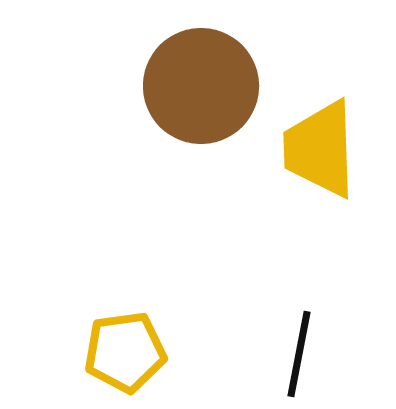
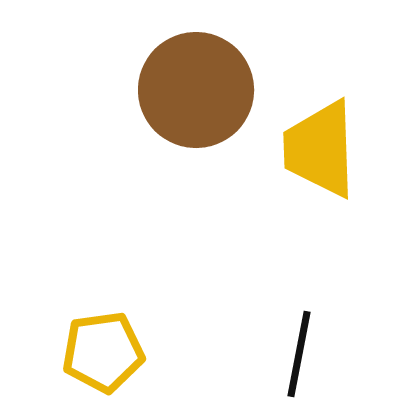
brown circle: moved 5 px left, 4 px down
yellow pentagon: moved 22 px left
